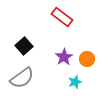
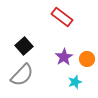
gray semicircle: moved 3 px up; rotated 10 degrees counterclockwise
